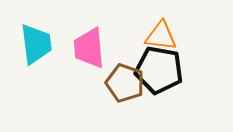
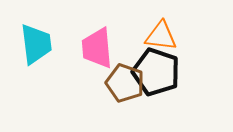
pink trapezoid: moved 8 px right
black pentagon: moved 3 px left, 2 px down; rotated 9 degrees clockwise
